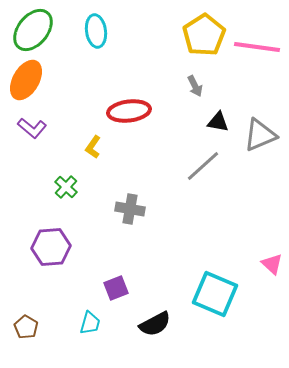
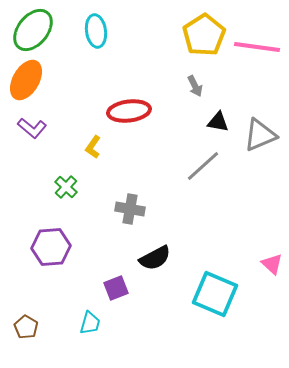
black semicircle: moved 66 px up
